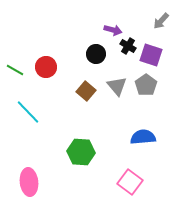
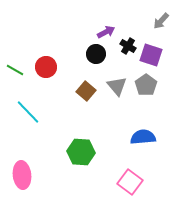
purple arrow: moved 7 px left, 2 px down; rotated 42 degrees counterclockwise
pink ellipse: moved 7 px left, 7 px up
